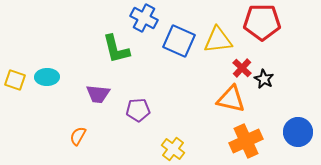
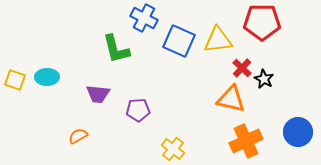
orange semicircle: rotated 30 degrees clockwise
